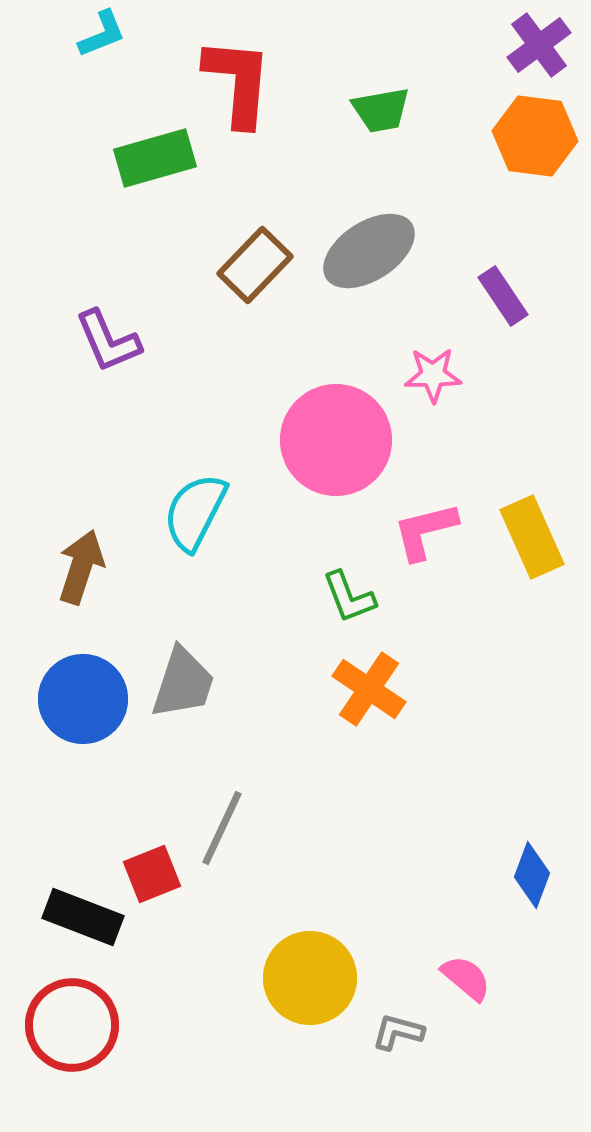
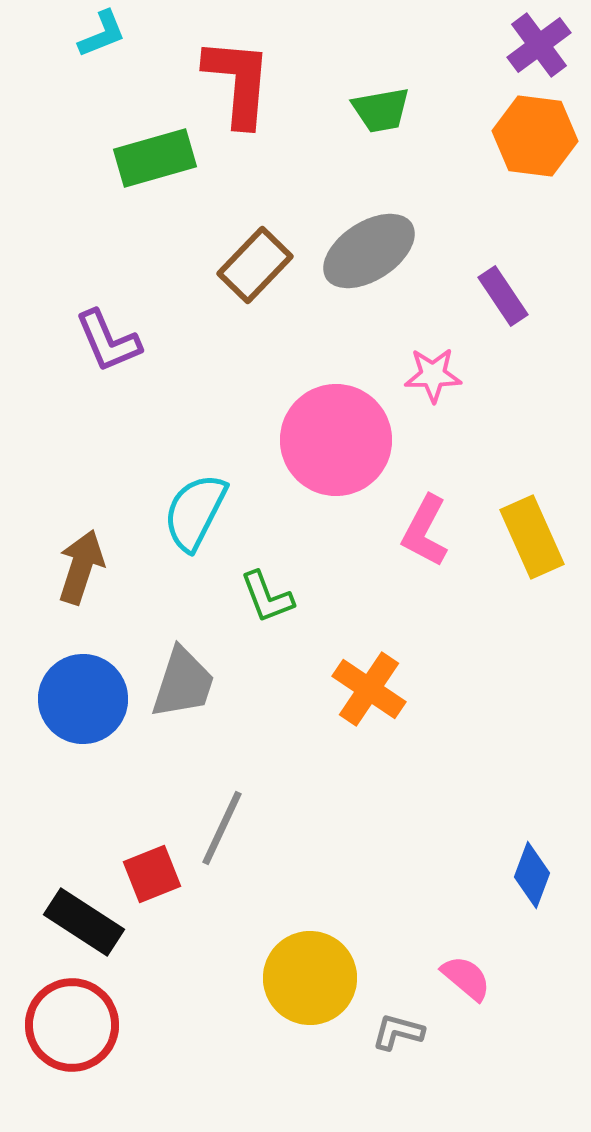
pink L-shape: rotated 48 degrees counterclockwise
green L-shape: moved 82 px left
black rectangle: moved 1 px right, 5 px down; rotated 12 degrees clockwise
